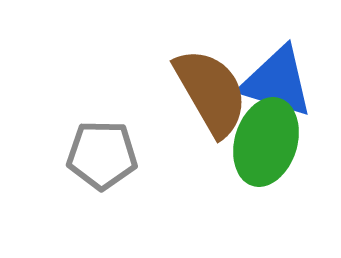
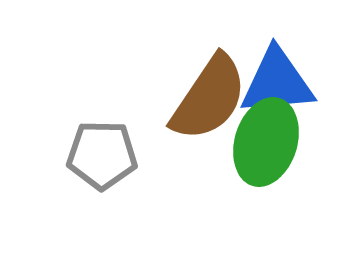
blue triangle: rotated 22 degrees counterclockwise
brown semicircle: moved 2 px left, 6 px down; rotated 64 degrees clockwise
